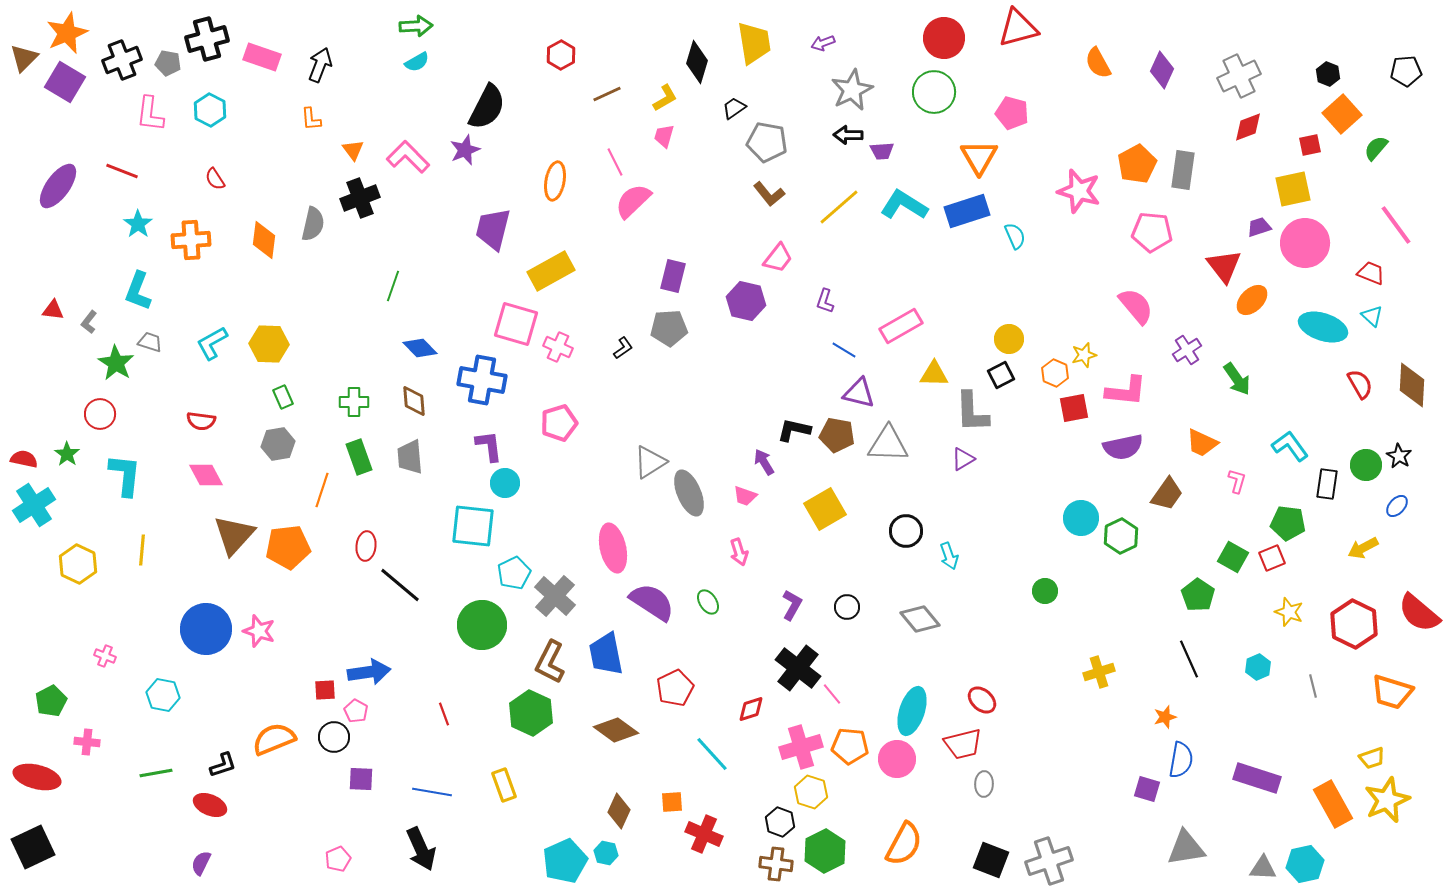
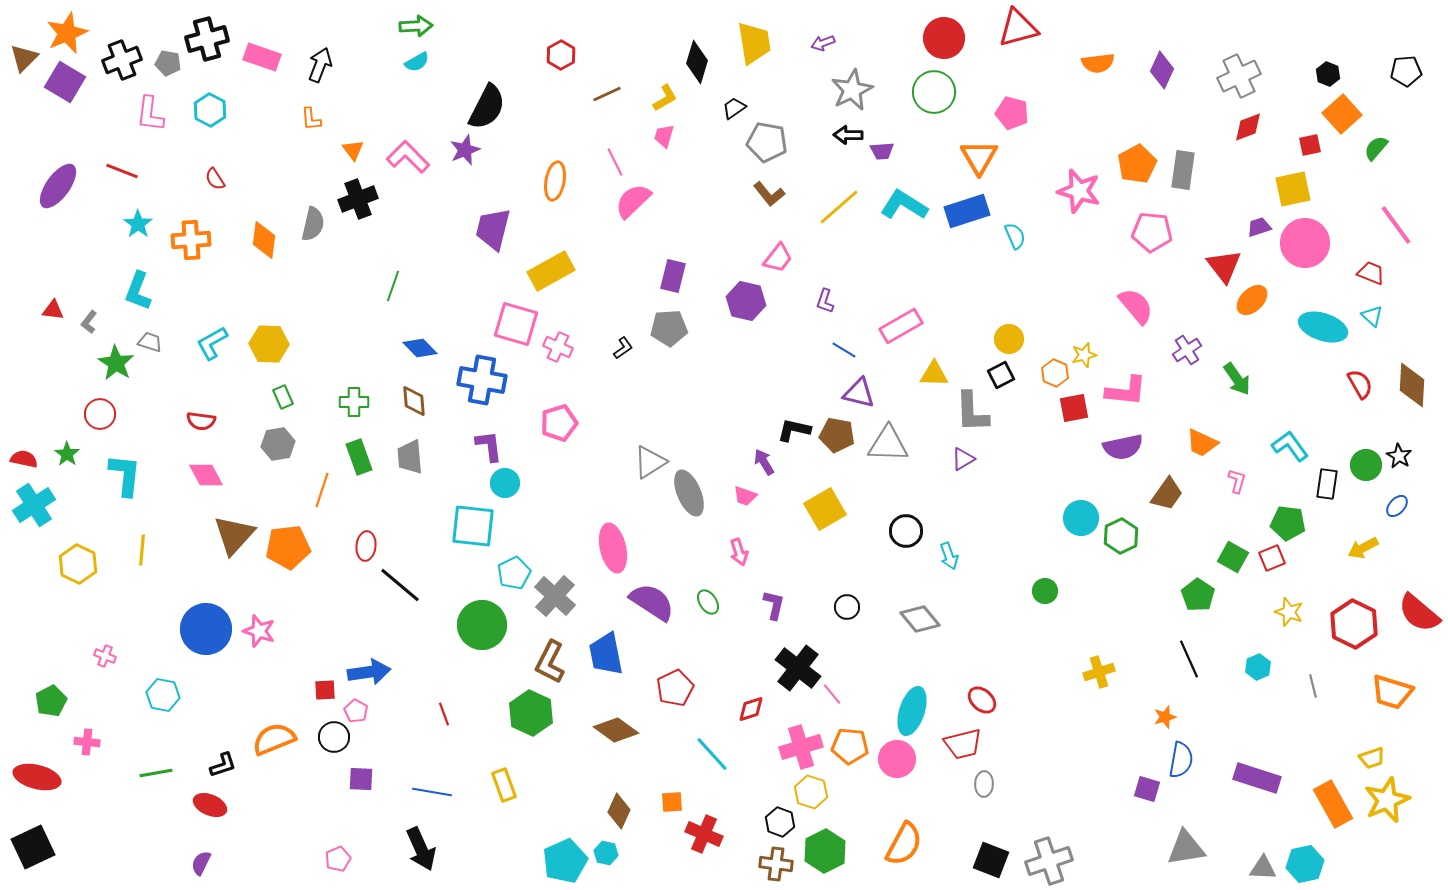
orange semicircle at (1098, 63): rotated 68 degrees counterclockwise
black cross at (360, 198): moved 2 px left, 1 px down
purple L-shape at (792, 605): moved 18 px left; rotated 16 degrees counterclockwise
